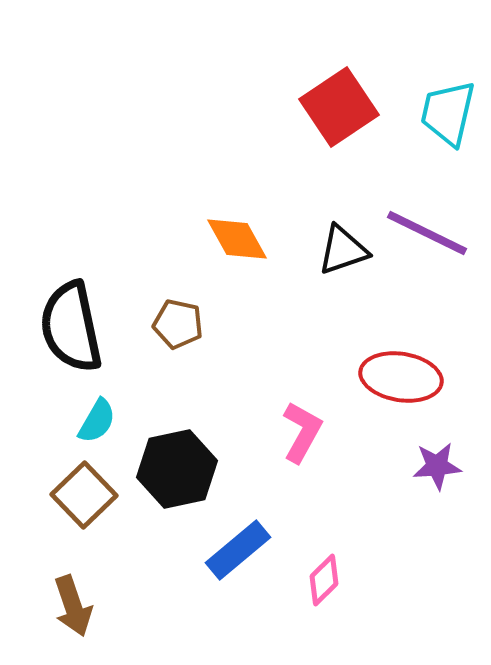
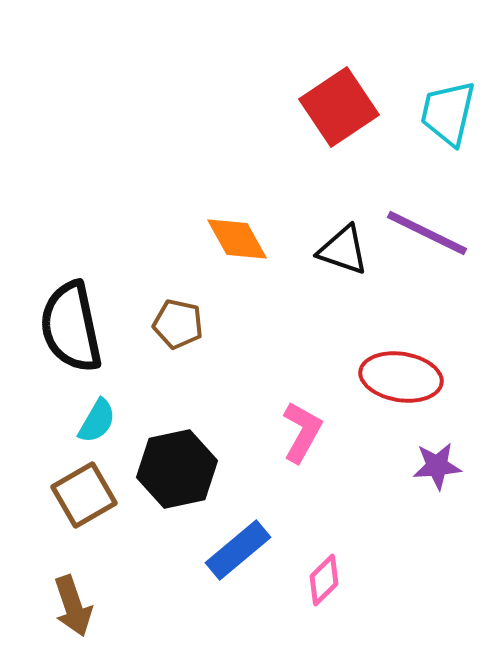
black triangle: rotated 38 degrees clockwise
brown square: rotated 14 degrees clockwise
